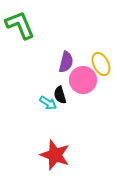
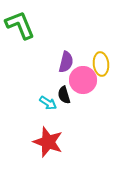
yellow ellipse: rotated 20 degrees clockwise
black semicircle: moved 4 px right
red star: moved 7 px left, 13 px up
